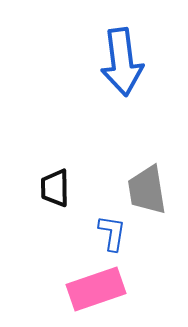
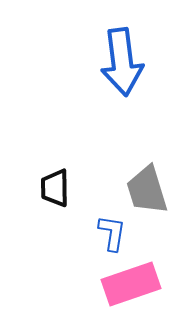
gray trapezoid: rotated 8 degrees counterclockwise
pink rectangle: moved 35 px right, 5 px up
